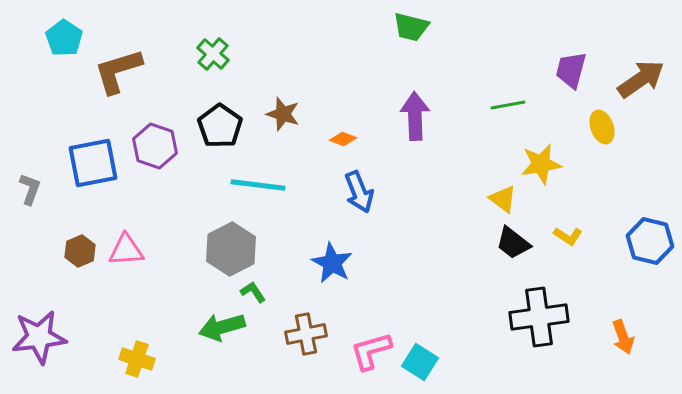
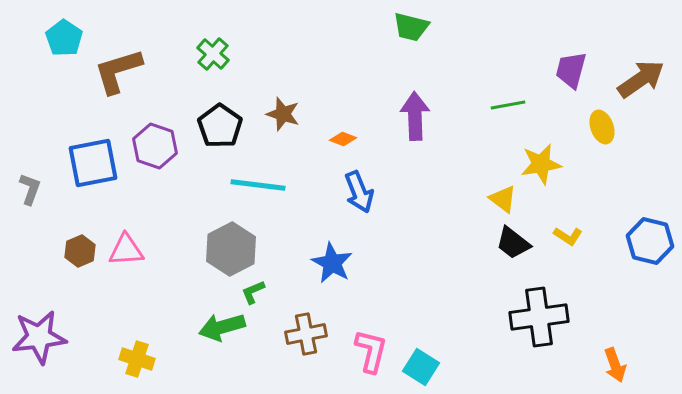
green L-shape: rotated 80 degrees counterclockwise
orange arrow: moved 8 px left, 28 px down
pink L-shape: rotated 120 degrees clockwise
cyan square: moved 1 px right, 5 px down
